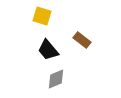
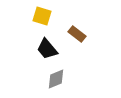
brown rectangle: moved 5 px left, 6 px up
black trapezoid: moved 1 px left, 1 px up
